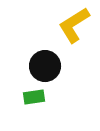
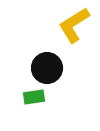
black circle: moved 2 px right, 2 px down
